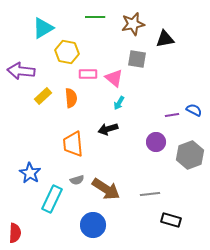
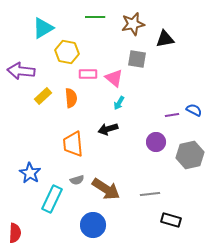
gray hexagon: rotated 8 degrees clockwise
